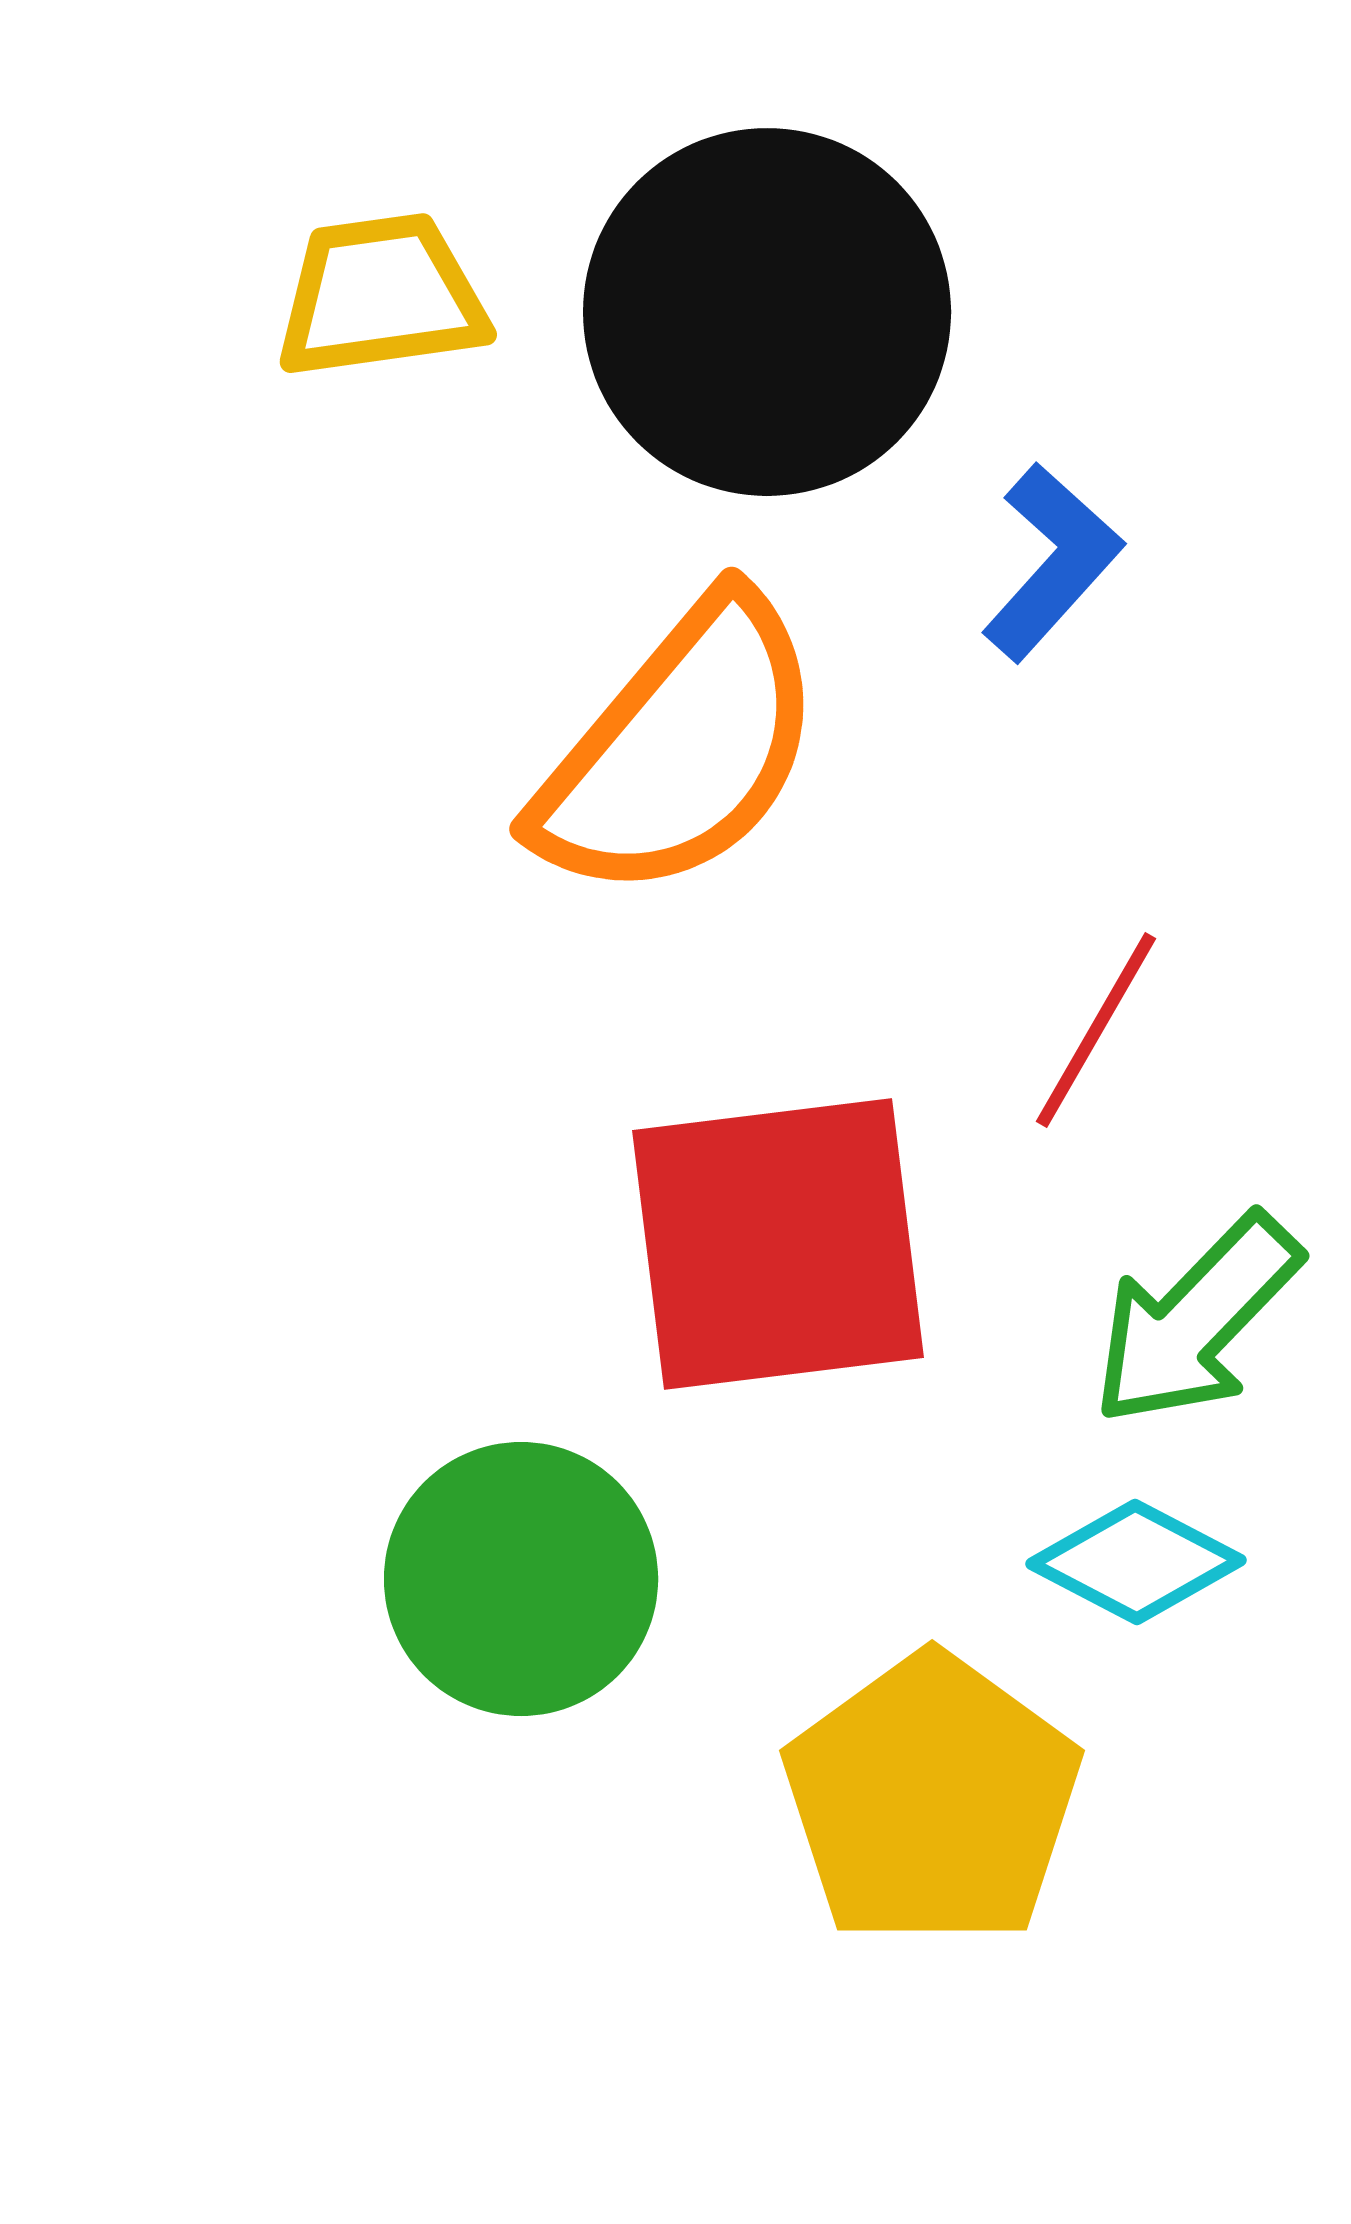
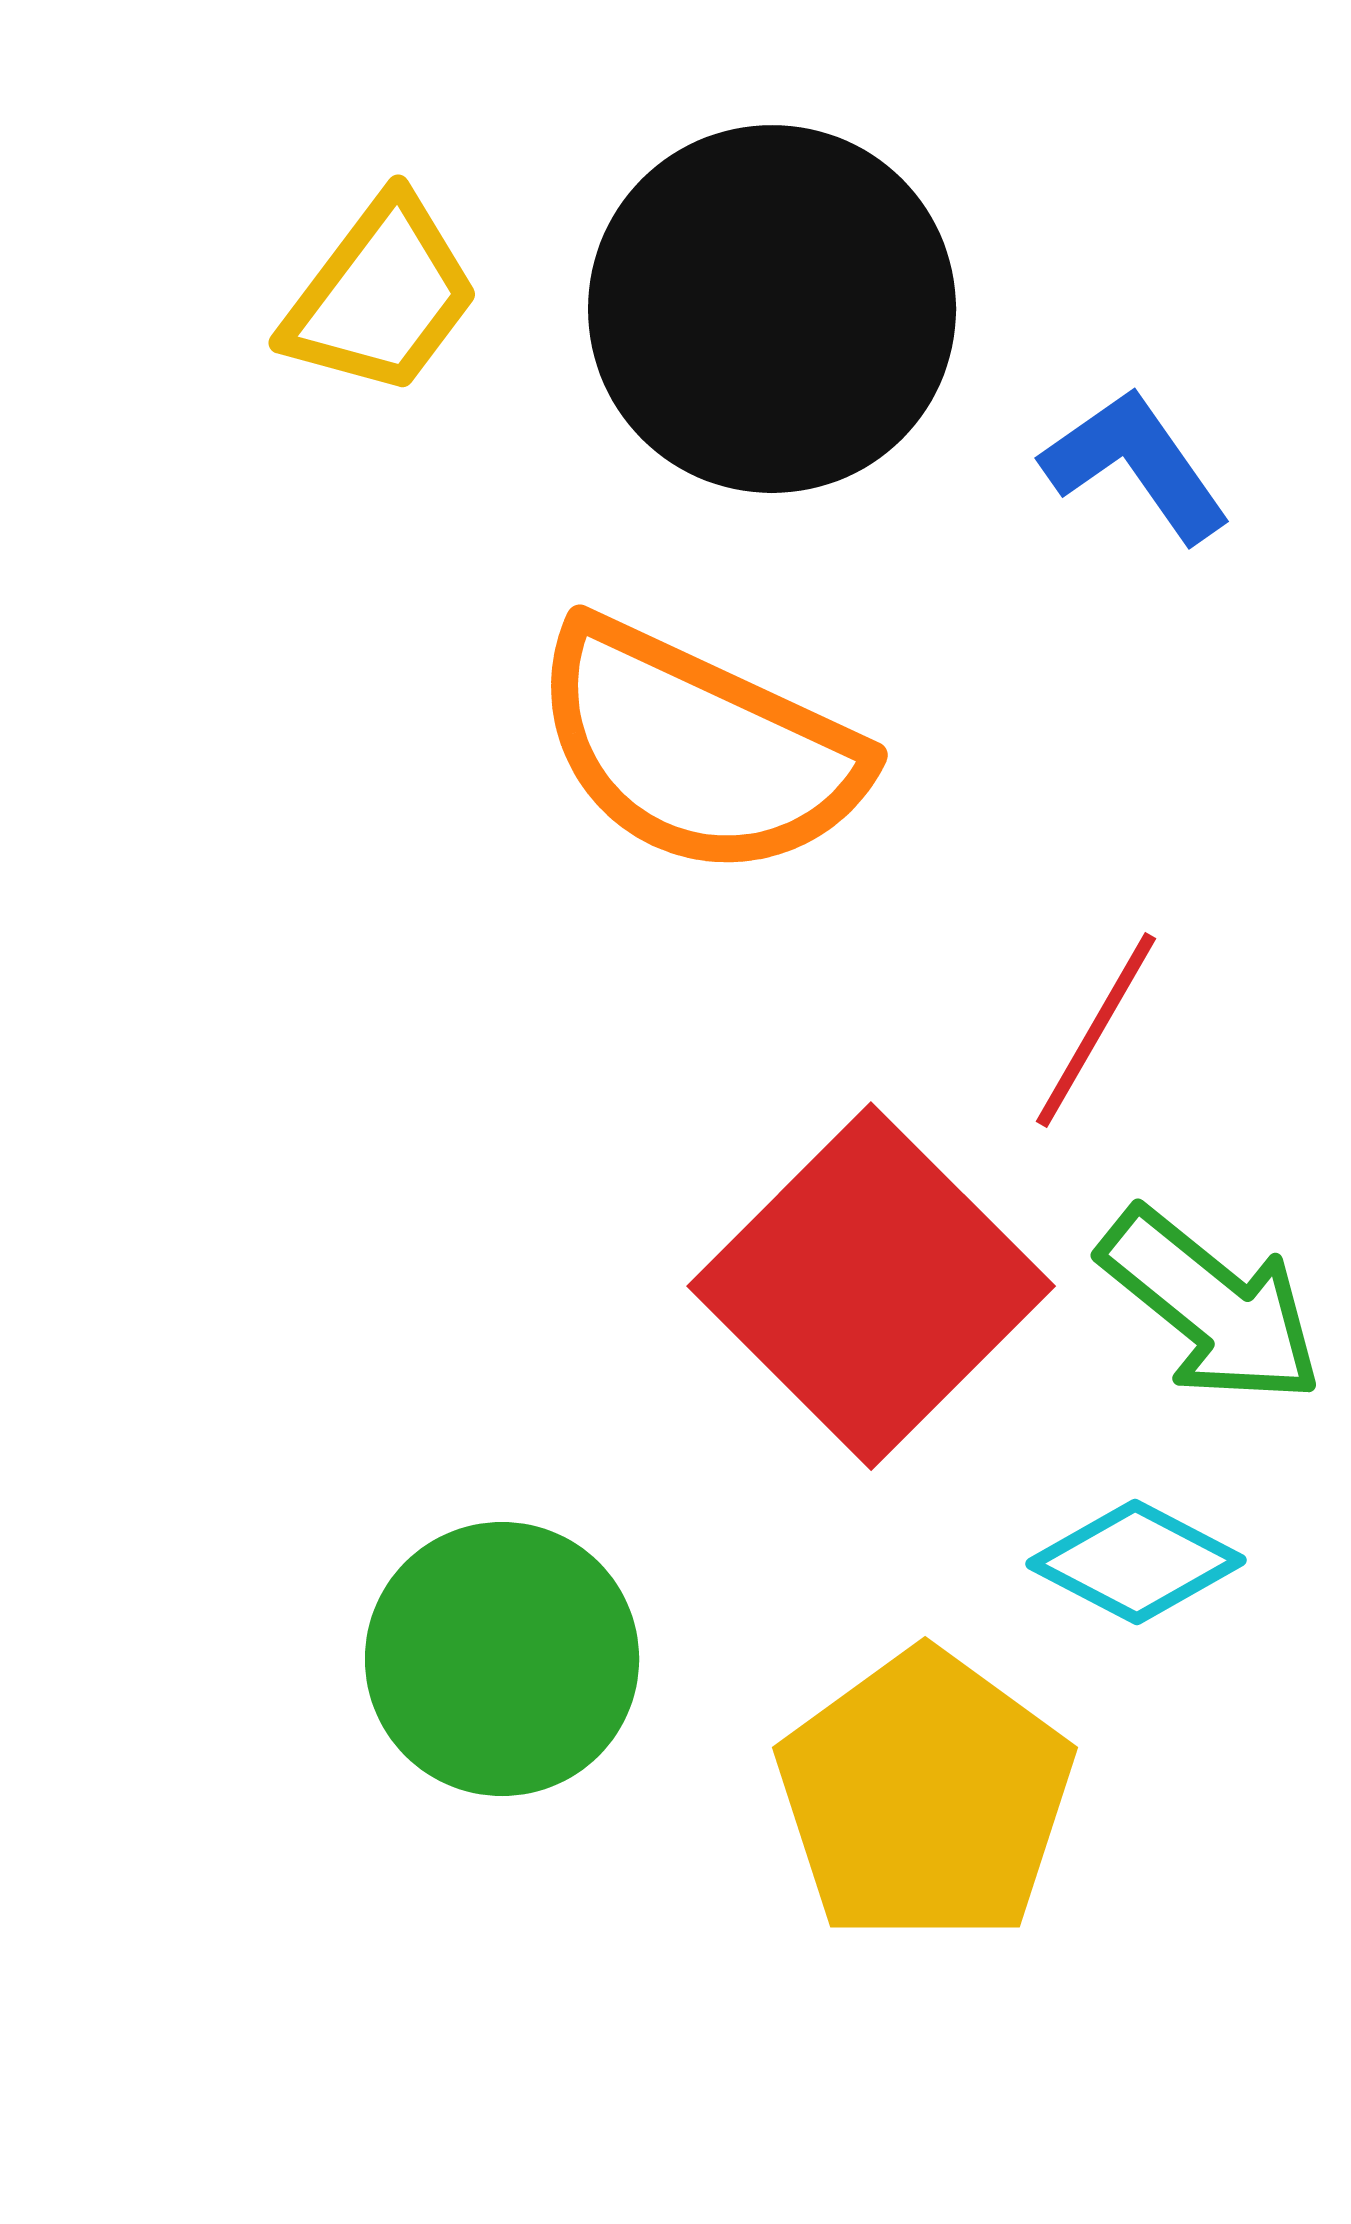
yellow trapezoid: rotated 135 degrees clockwise
black circle: moved 5 px right, 3 px up
blue L-shape: moved 84 px right, 97 px up; rotated 77 degrees counterclockwise
orange semicircle: moved 18 px right; rotated 75 degrees clockwise
red square: moved 93 px right, 42 px down; rotated 38 degrees counterclockwise
green arrow: moved 15 px right, 14 px up; rotated 95 degrees counterclockwise
green circle: moved 19 px left, 80 px down
yellow pentagon: moved 7 px left, 3 px up
